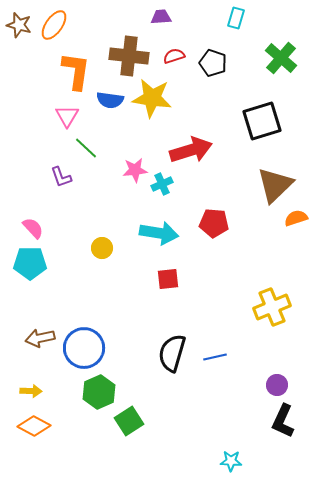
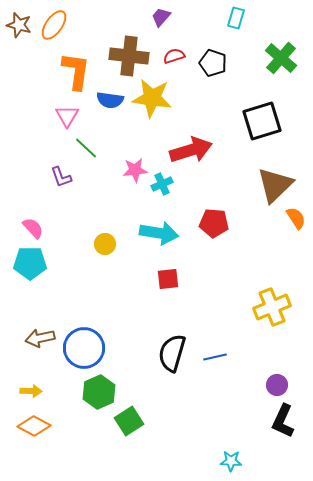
purple trapezoid: rotated 45 degrees counterclockwise
orange semicircle: rotated 75 degrees clockwise
yellow circle: moved 3 px right, 4 px up
